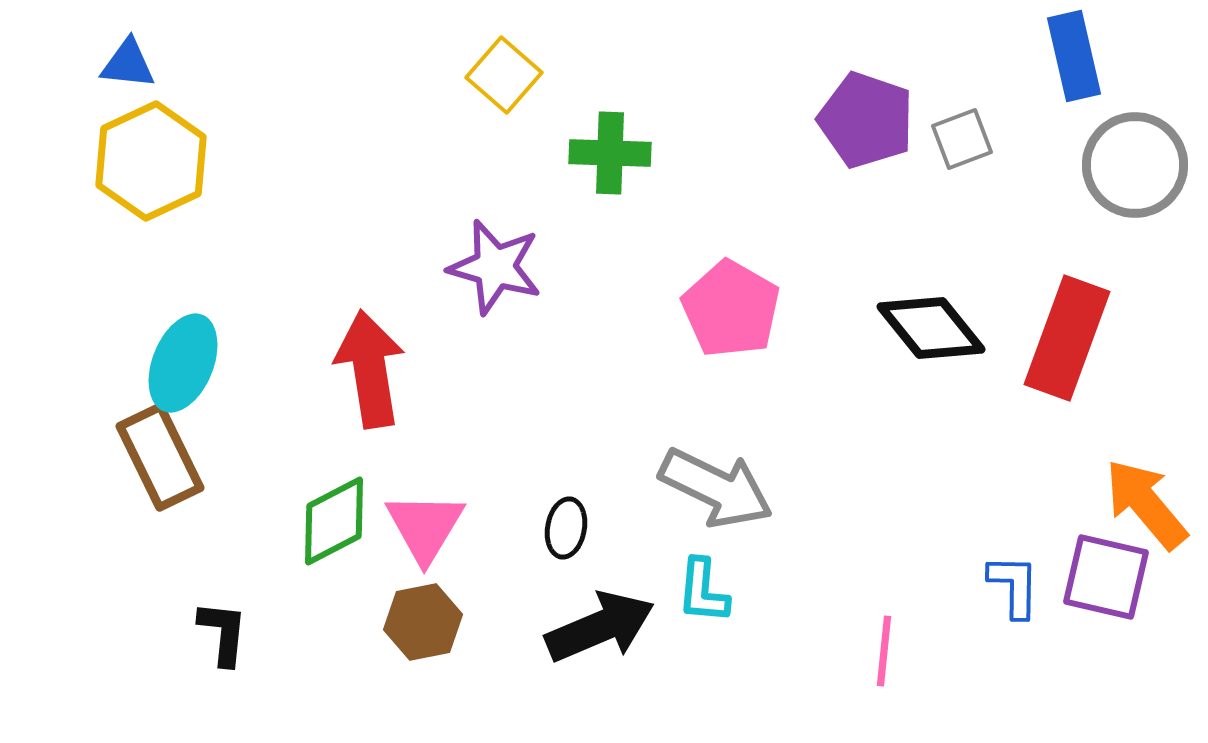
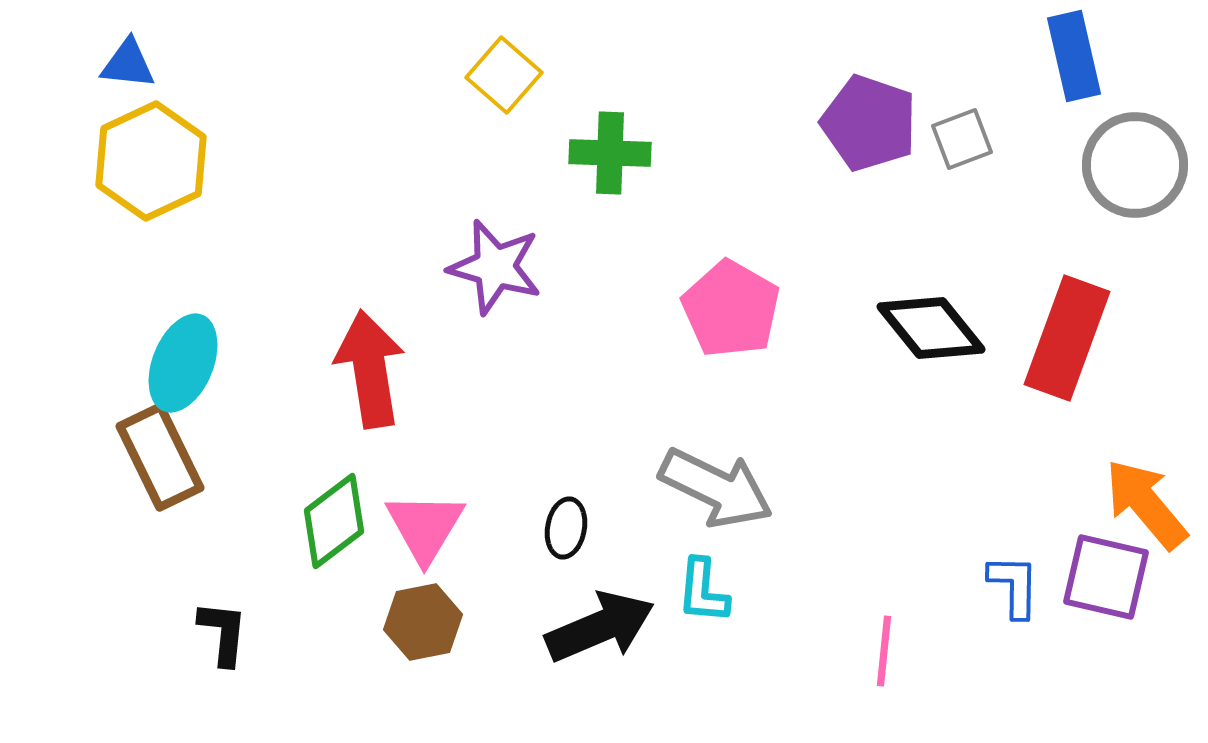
purple pentagon: moved 3 px right, 3 px down
green diamond: rotated 10 degrees counterclockwise
